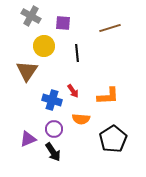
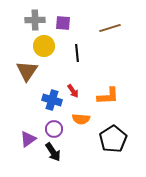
gray cross: moved 4 px right, 4 px down; rotated 30 degrees counterclockwise
purple triangle: rotated 12 degrees counterclockwise
